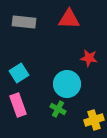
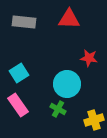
pink rectangle: rotated 15 degrees counterclockwise
